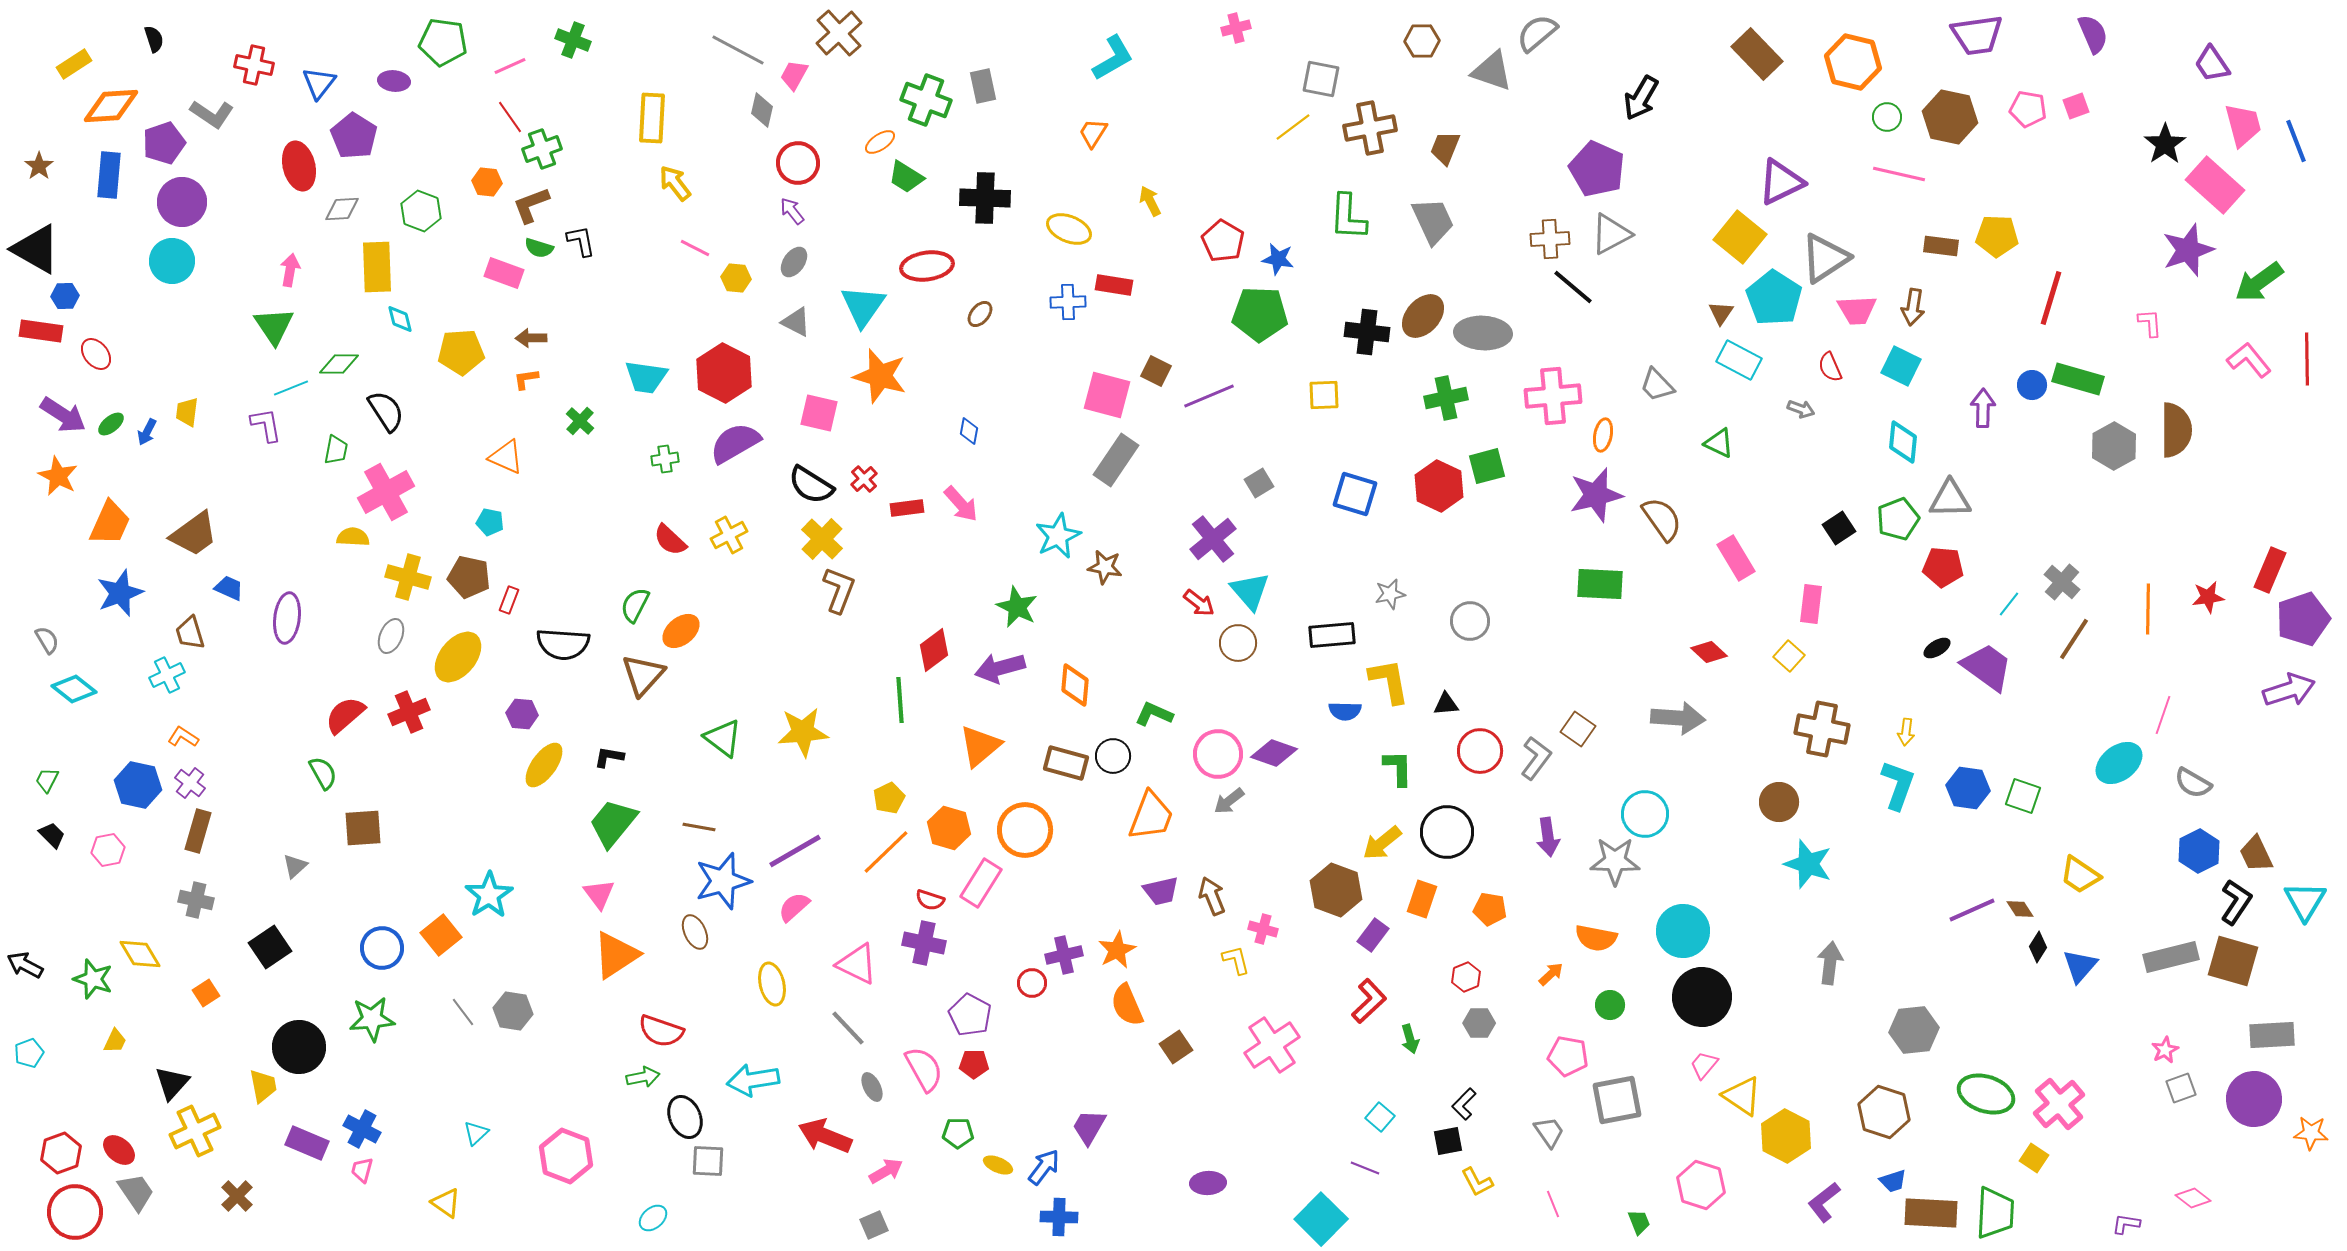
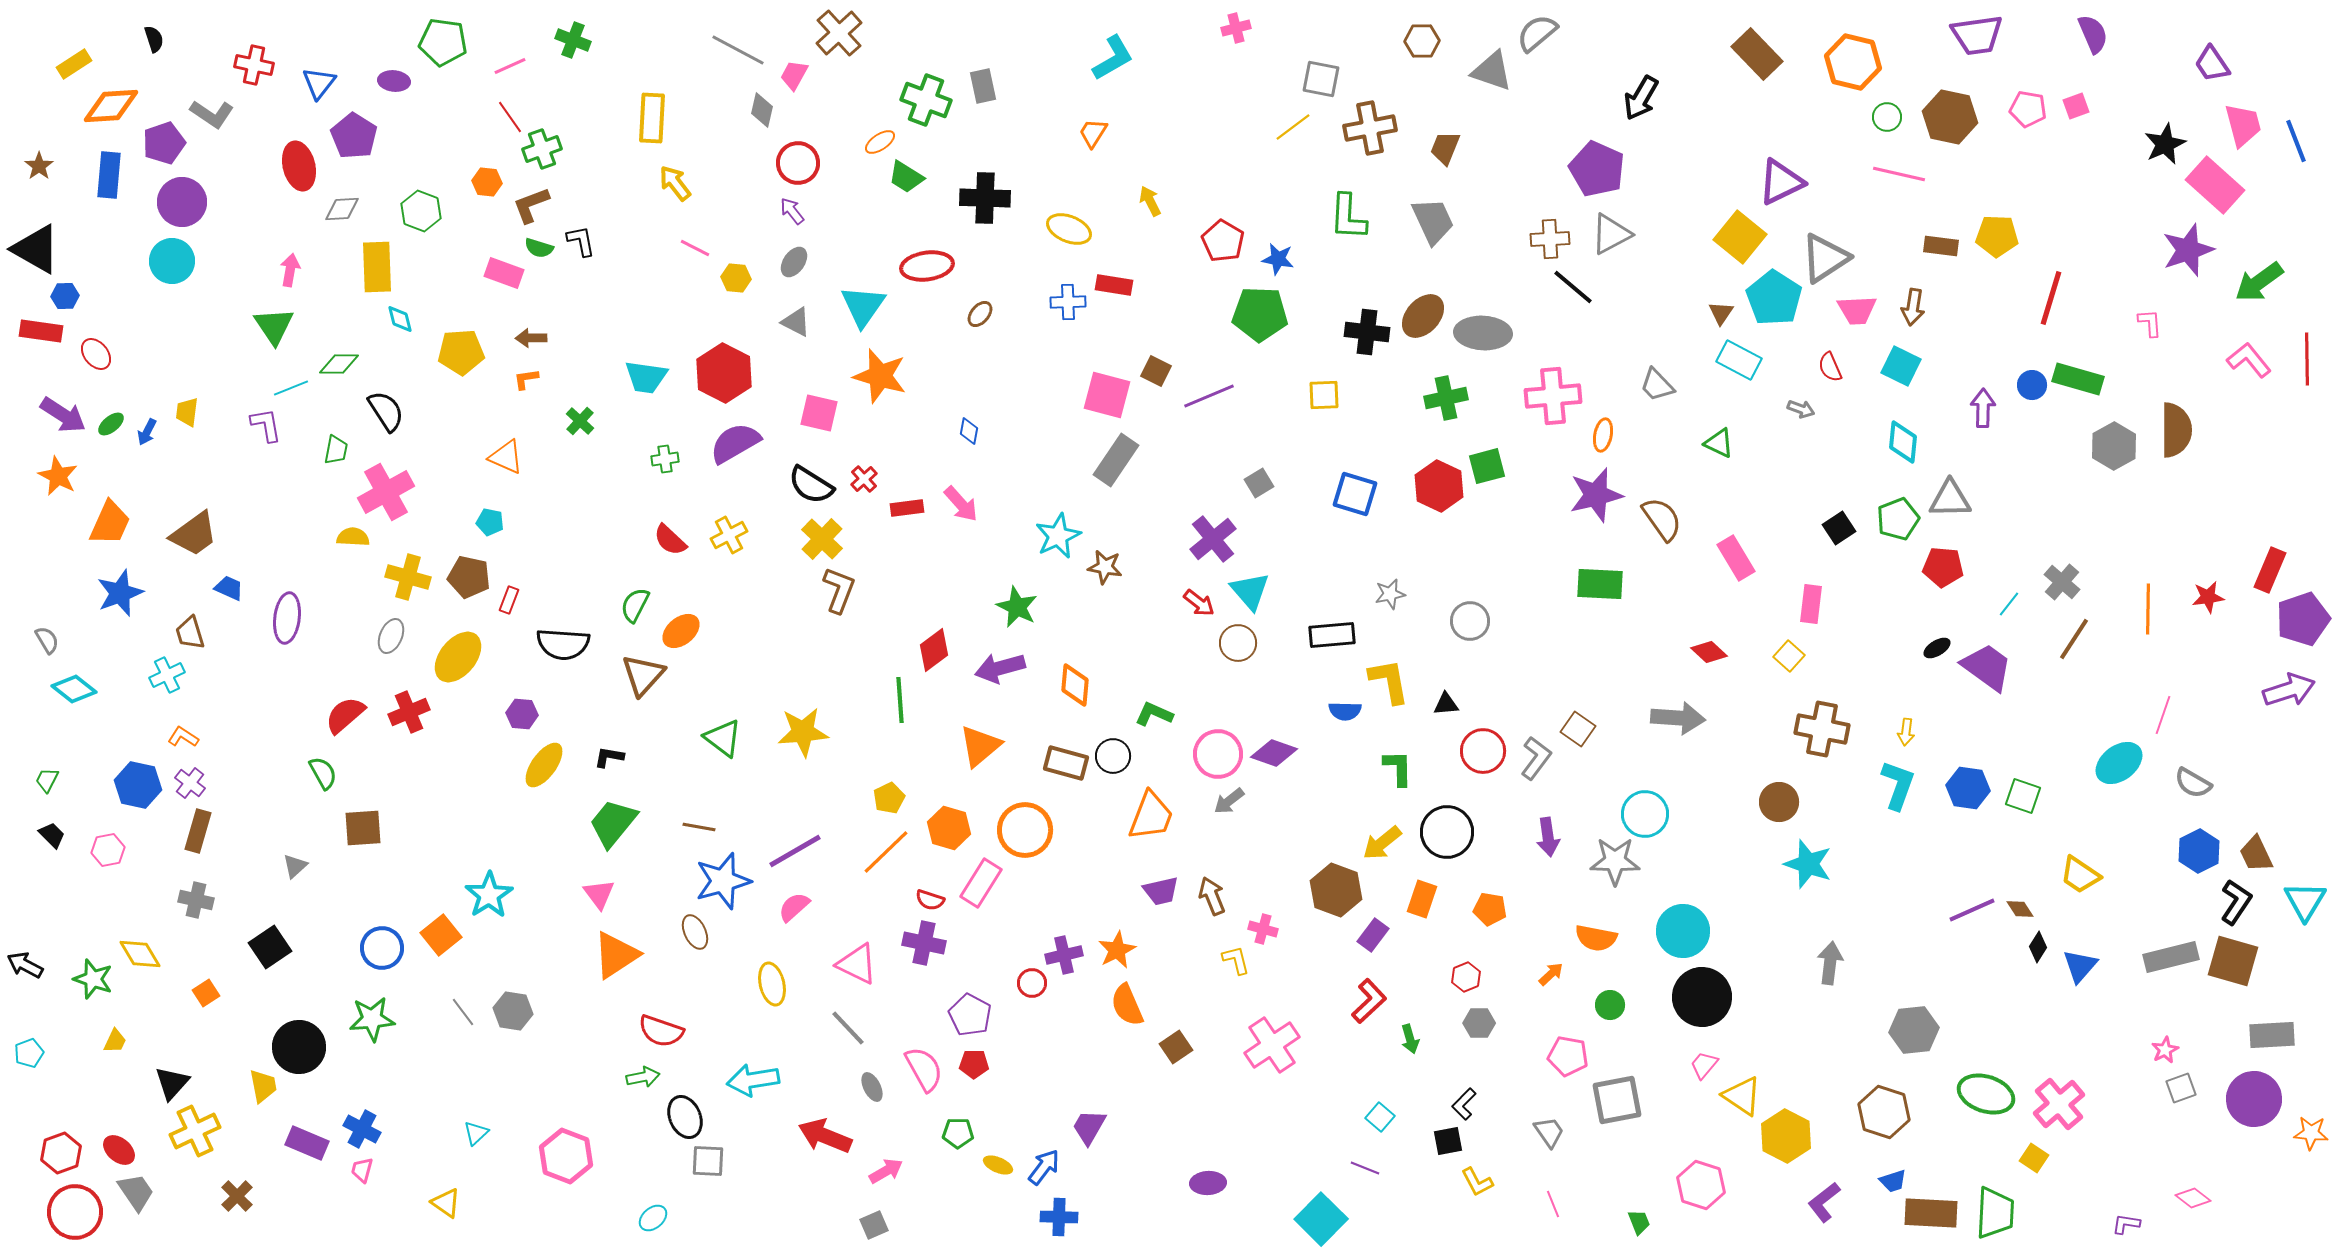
black star at (2165, 144): rotated 9 degrees clockwise
red circle at (1480, 751): moved 3 px right
